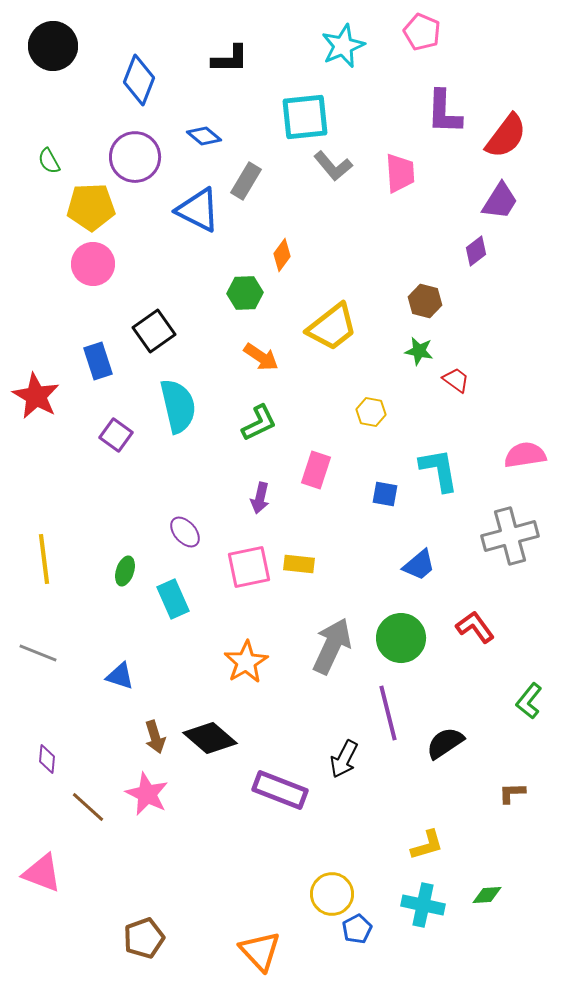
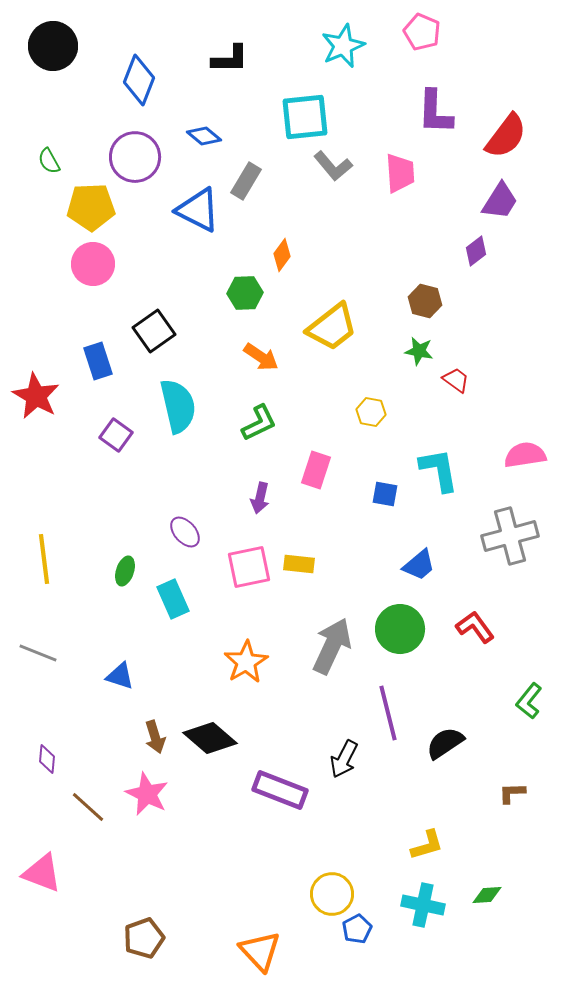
purple L-shape at (444, 112): moved 9 px left
green circle at (401, 638): moved 1 px left, 9 px up
